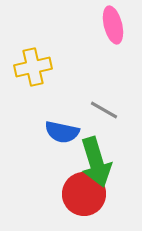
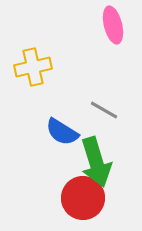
blue semicircle: rotated 20 degrees clockwise
red circle: moved 1 px left, 4 px down
